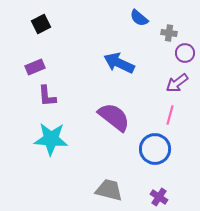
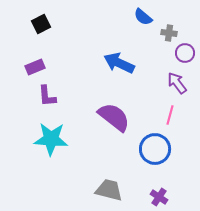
blue semicircle: moved 4 px right, 1 px up
purple arrow: rotated 90 degrees clockwise
